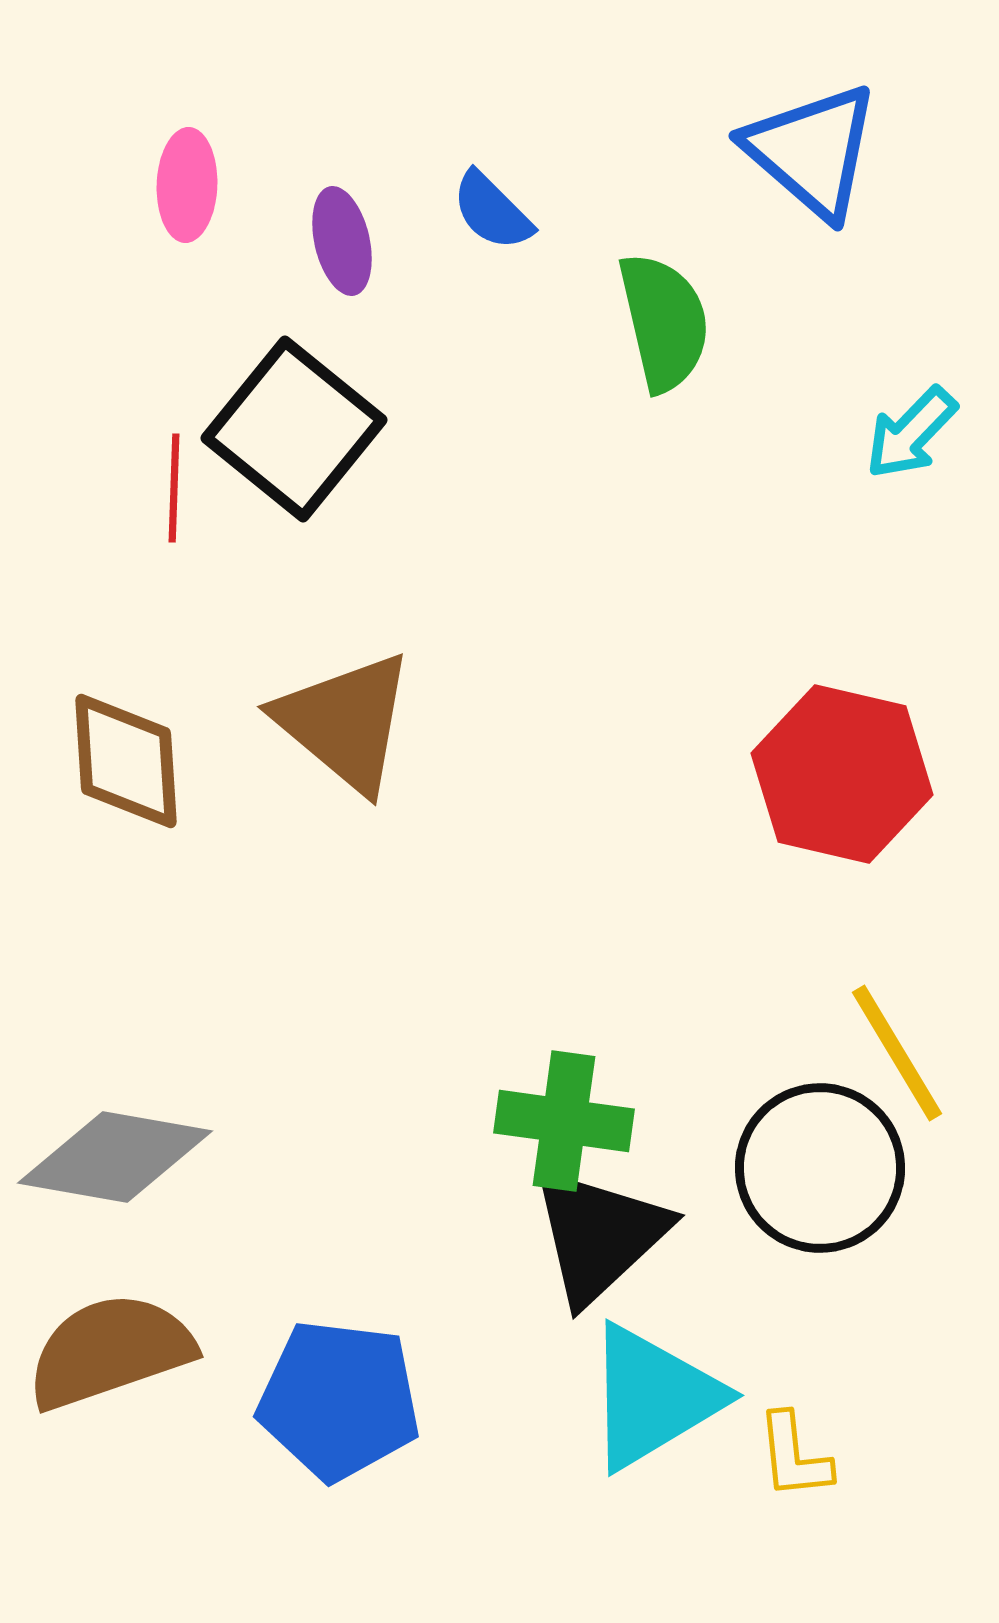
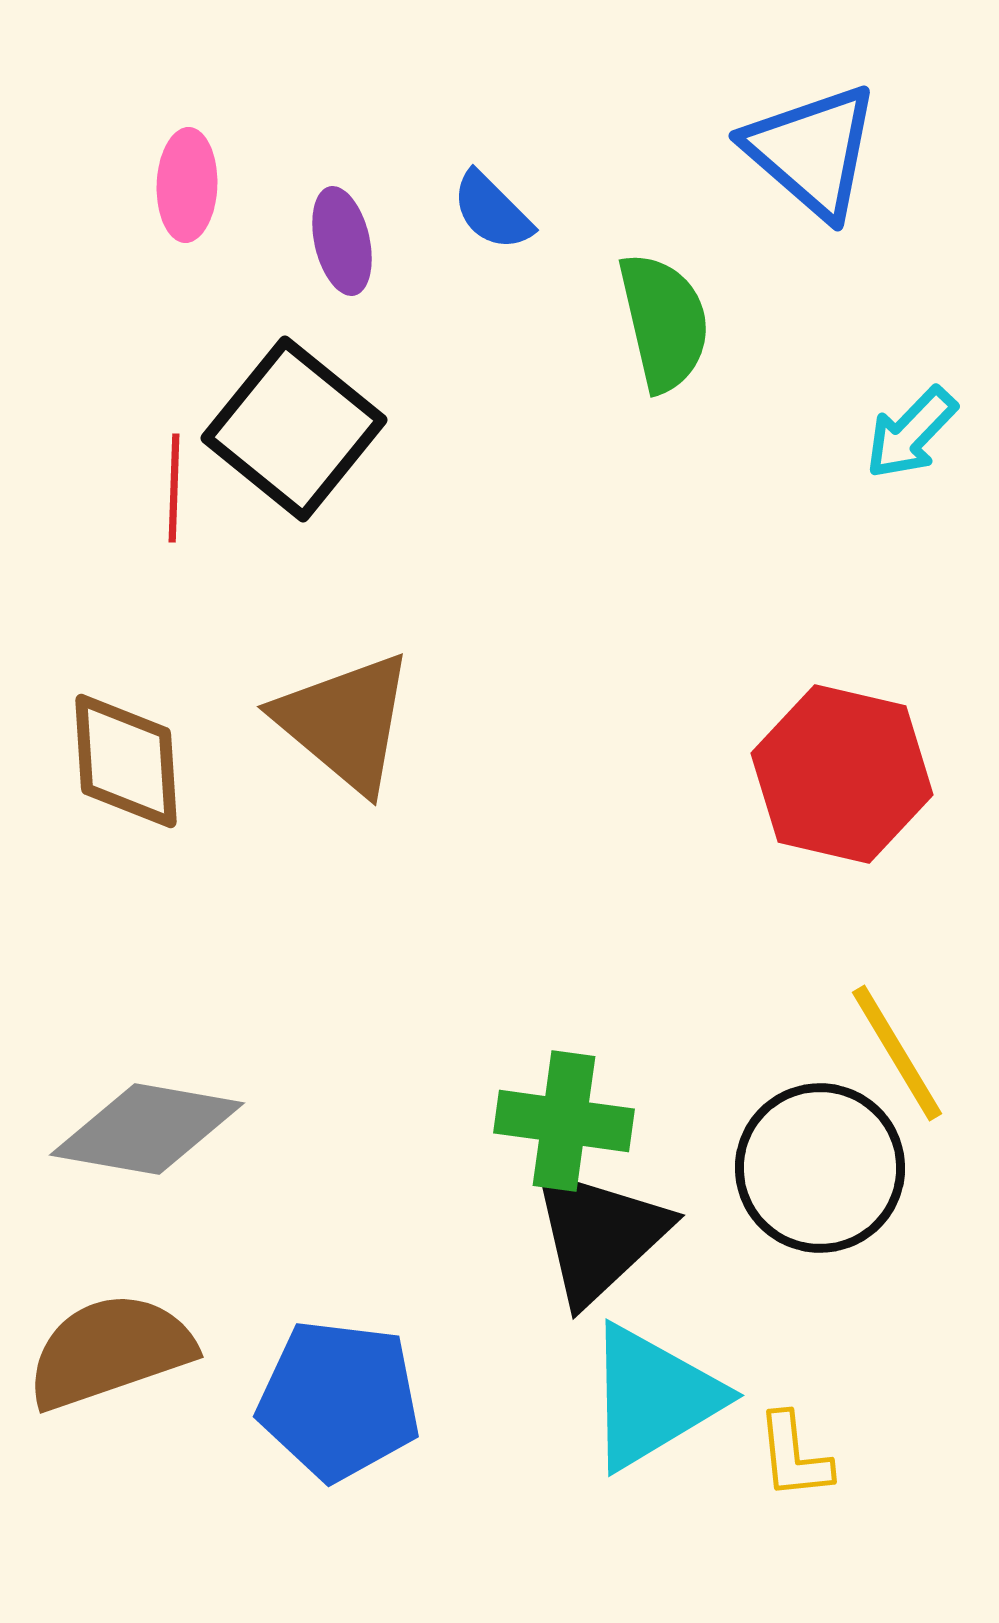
gray diamond: moved 32 px right, 28 px up
